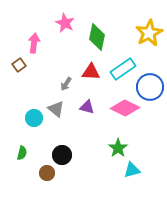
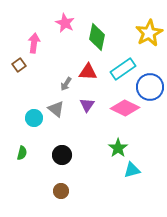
red triangle: moved 3 px left
purple triangle: moved 2 px up; rotated 49 degrees clockwise
brown circle: moved 14 px right, 18 px down
